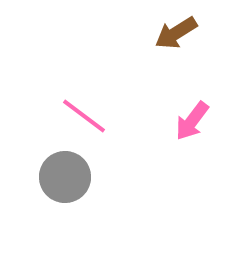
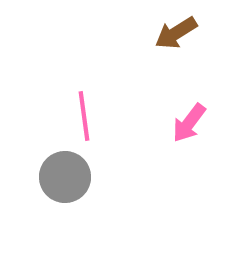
pink line: rotated 45 degrees clockwise
pink arrow: moved 3 px left, 2 px down
